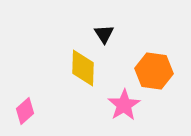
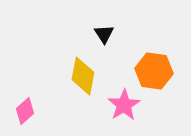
yellow diamond: moved 8 px down; rotated 9 degrees clockwise
